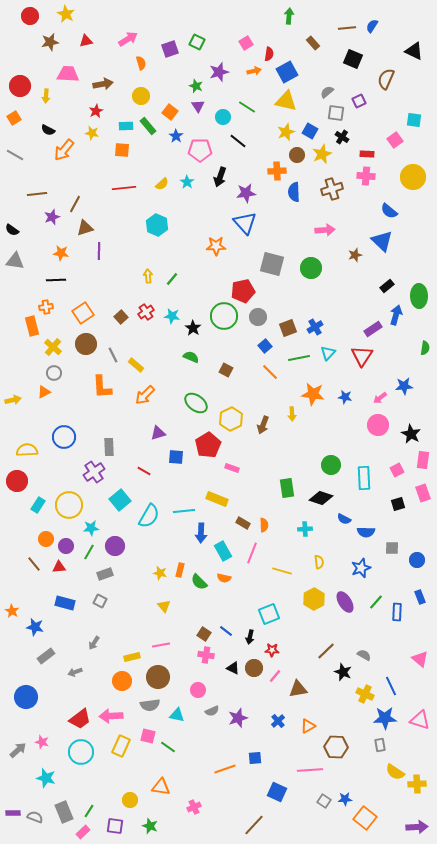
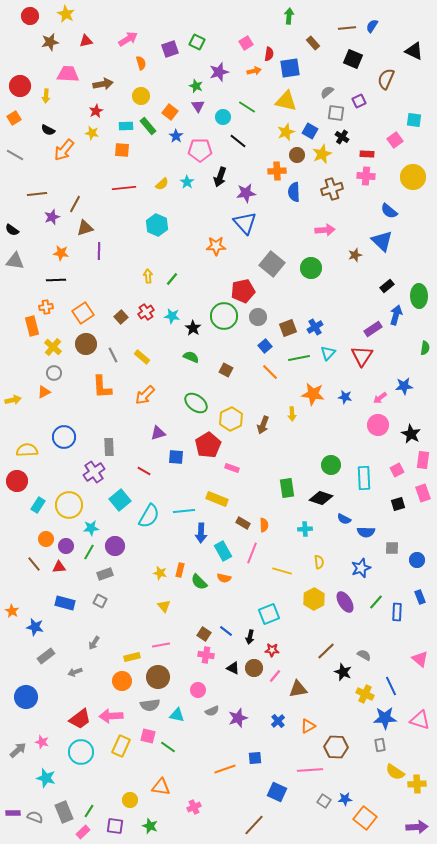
blue square at (287, 72): moved 3 px right, 4 px up; rotated 20 degrees clockwise
gray square at (272, 264): rotated 25 degrees clockwise
yellow rectangle at (136, 365): moved 6 px right, 8 px up
